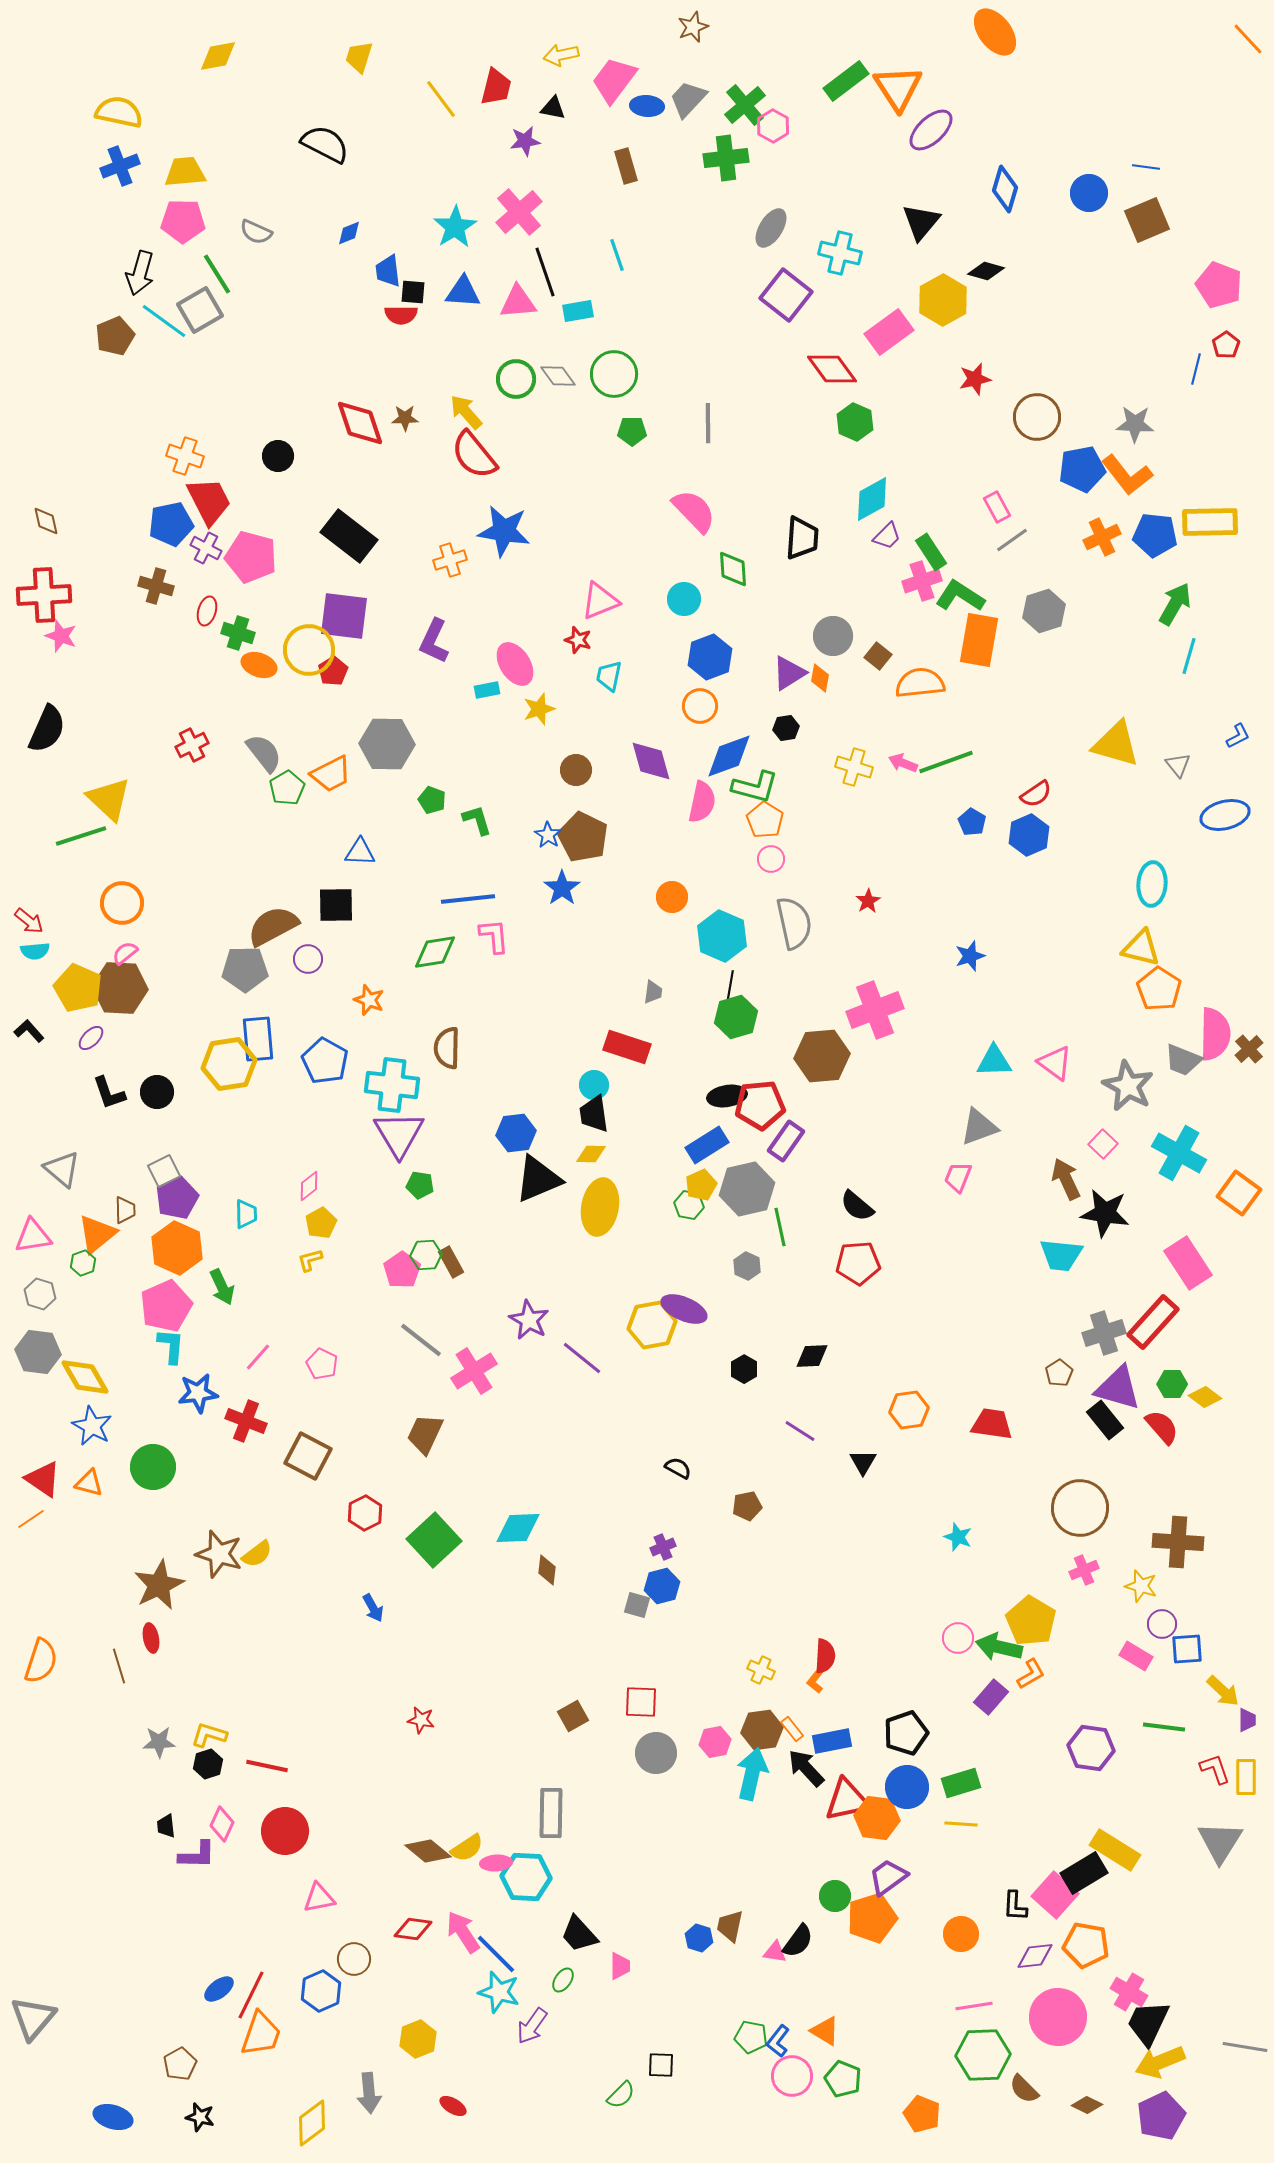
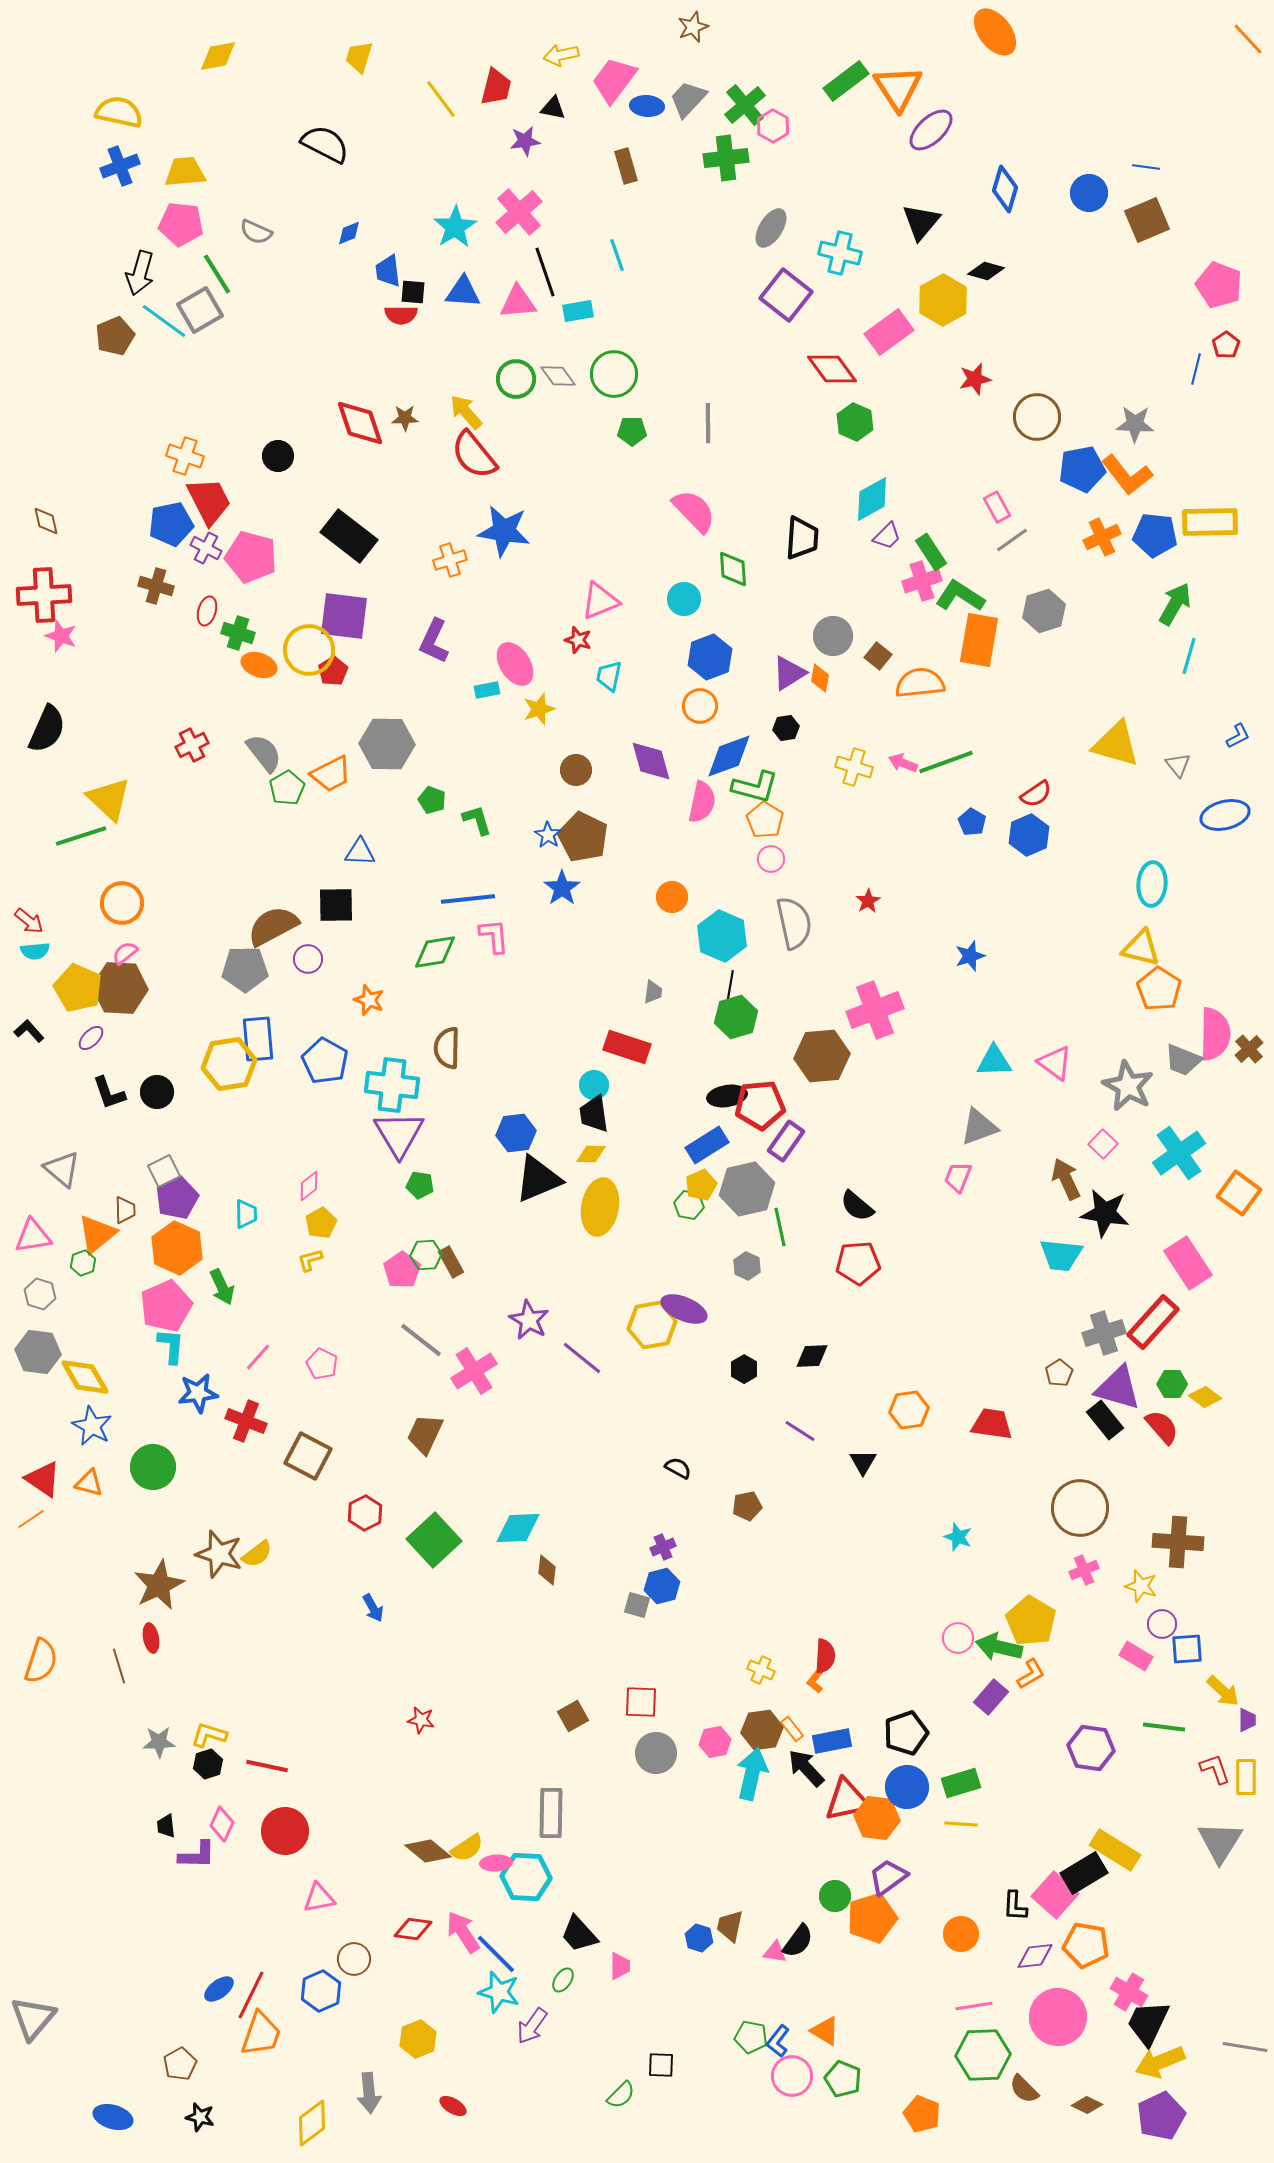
pink pentagon at (183, 221): moved 2 px left, 3 px down; rotated 6 degrees clockwise
cyan cross at (1179, 1153): rotated 26 degrees clockwise
